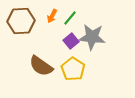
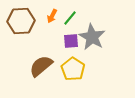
gray star: rotated 24 degrees clockwise
purple square: rotated 35 degrees clockwise
brown semicircle: rotated 105 degrees clockwise
